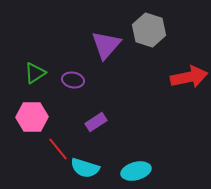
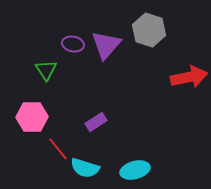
green triangle: moved 11 px right, 3 px up; rotated 30 degrees counterclockwise
purple ellipse: moved 36 px up
cyan ellipse: moved 1 px left, 1 px up
